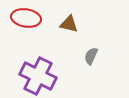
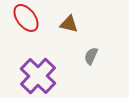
red ellipse: rotated 44 degrees clockwise
purple cross: rotated 18 degrees clockwise
